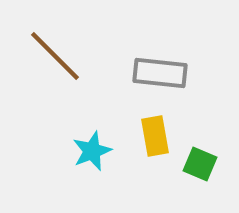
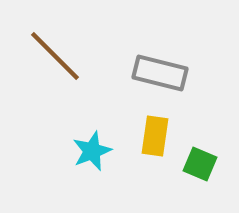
gray rectangle: rotated 8 degrees clockwise
yellow rectangle: rotated 18 degrees clockwise
